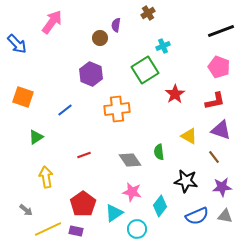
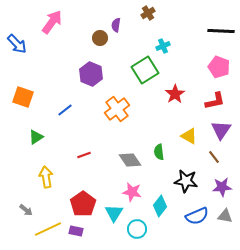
black line: rotated 24 degrees clockwise
orange cross: rotated 30 degrees counterclockwise
purple triangle: rotated 45 degrees clockwise
cyan triangle: rotated 24 degrees counterclockwise
